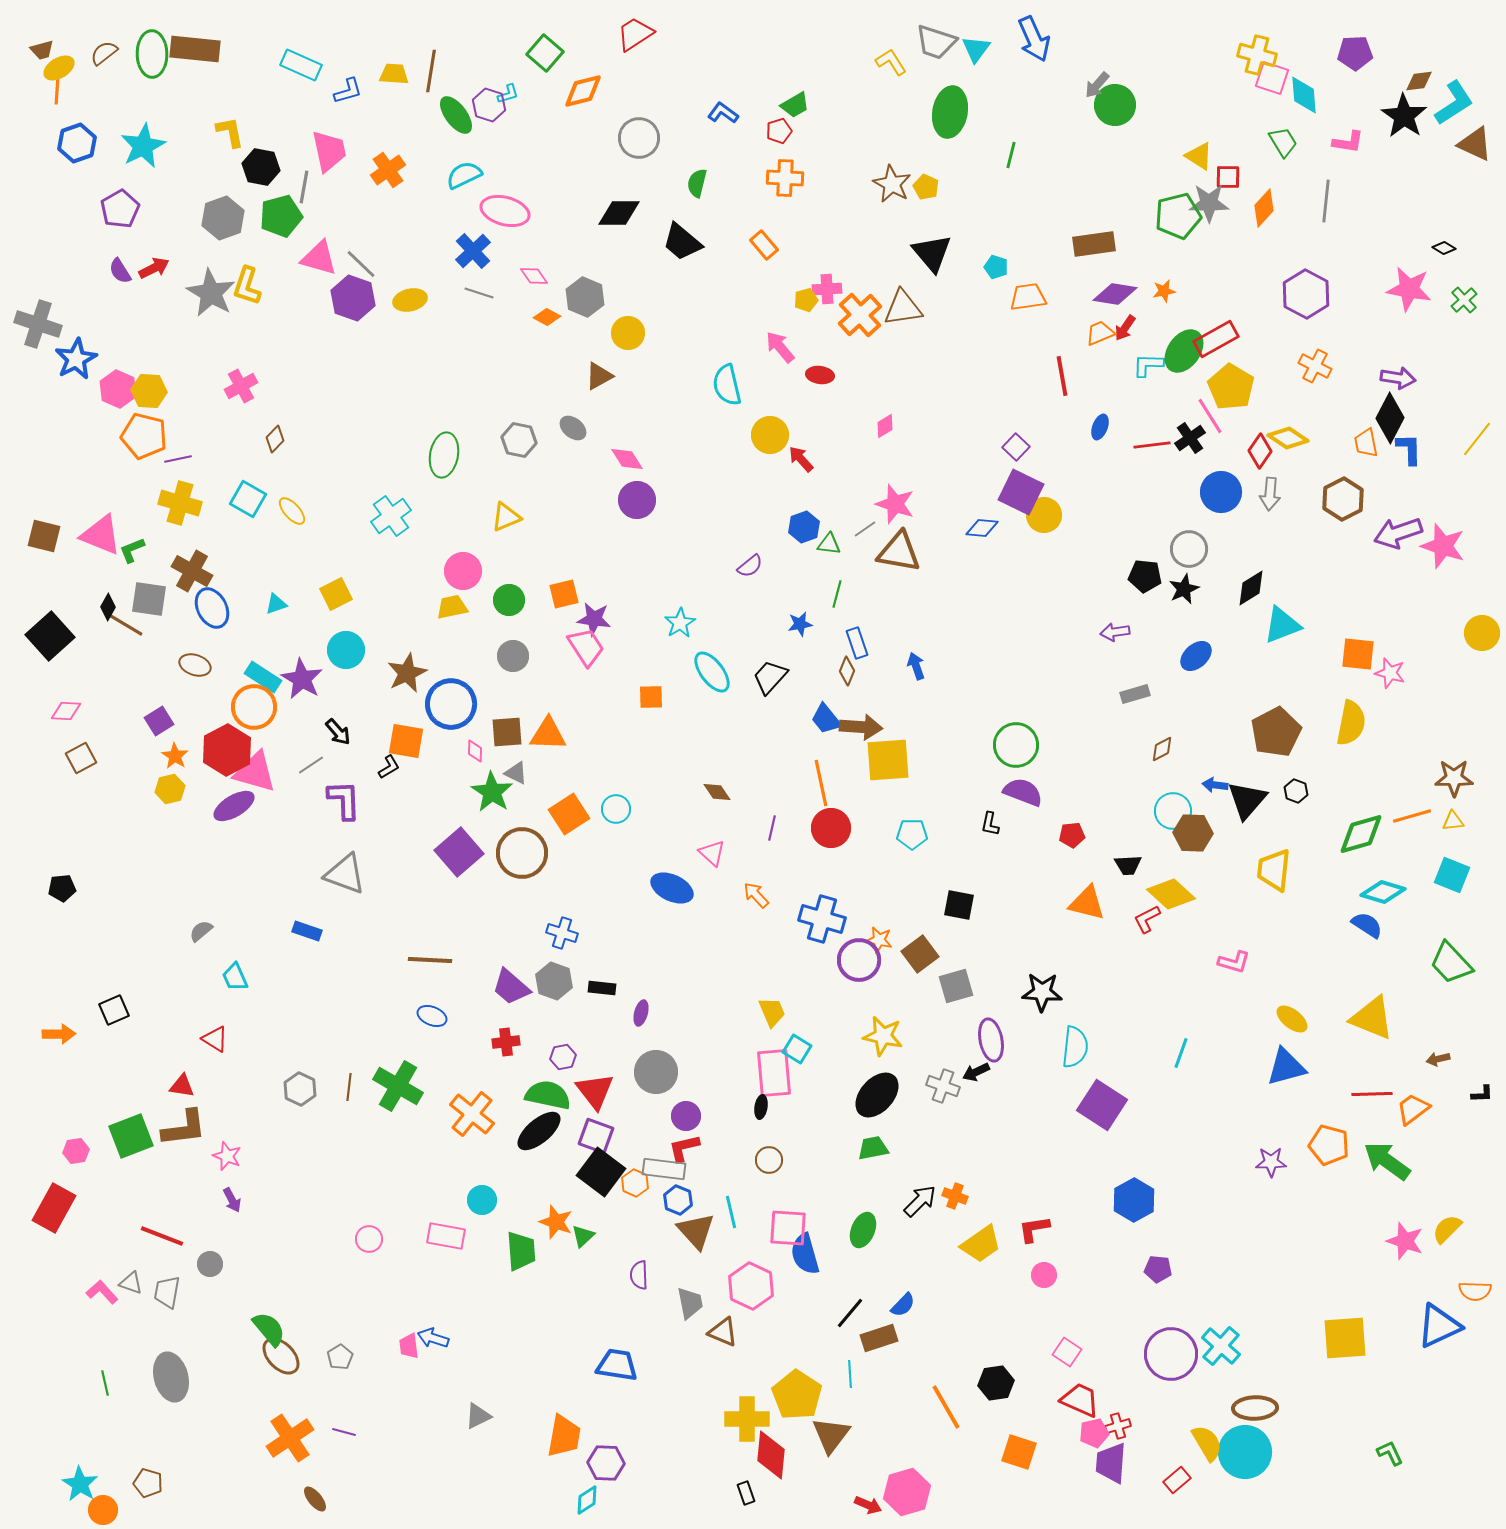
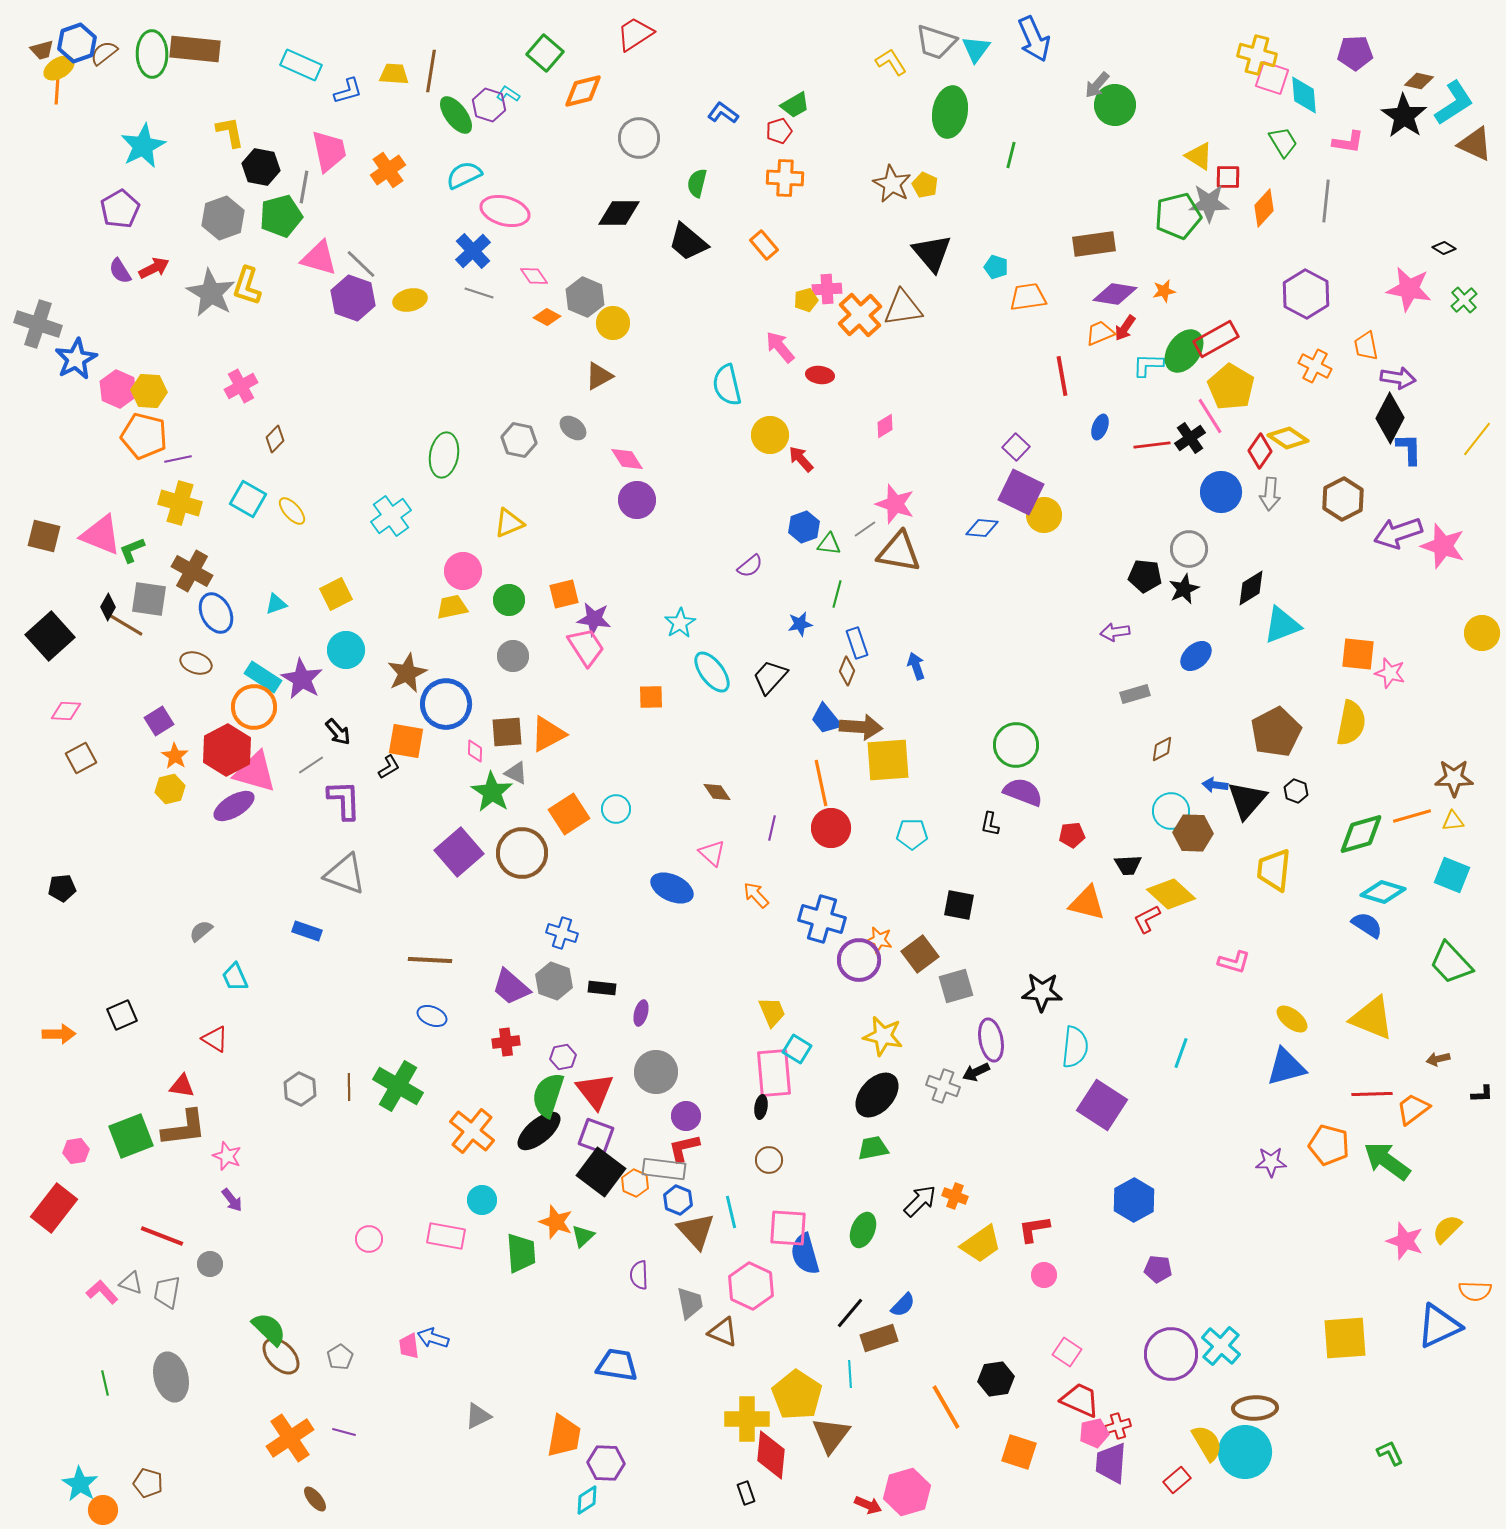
brown diamond at (1419, 81): rotated 20 degrees clockwise
cyan L-shape at (508, 94): rotated 130 degrees counterclockwise
blue hexagon at (77, 143): moved 100 px up
yellow pentagon at (926, 187): moved 1 px left, 2 px up
black trapezoid at (682, 242): moved 6 px right
yellow circle at (628, 333): moved 15 px left, 10 px up
orange trapezoid at (1366, 443): moved 97 px up
yellow triangle at (506, 517): moved 3 px right, 6 px down
blue ellipse at (212, 608): moved 4 px right, 5 px down
brown ellipse at (195, 665): moved 1 px right, 2 px up
blue circle at (451, 704): moved 5 px left
orange triangle at (548, 734): rotated 30 degrees counterclockwise
cyan circle at (1173, 811): moved 2 px left
black square at (114, 1010): moved 8 px right, 5 px down
brown line at (349, 1087): rotated 8 degrees counterclockwise
green semicircle at (548, 1095): rotated 84 degrees counterclockwise
orange cross at (472, 1114): moved 17 px down
purple arrow at (232, 1200): rotated 10 degrees counterclockwise
red rectangle at (54, 1208): rotated 9 degrees clockwise
green trapezoid at (521, 1251): moved 2 px down
green semicircle at (269, 1329): rotated 6 degrees counterclockwise
black hexagon at (996, 1383): moved 4 px up
